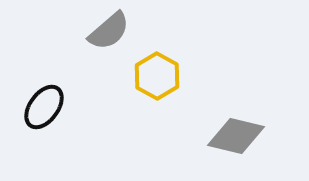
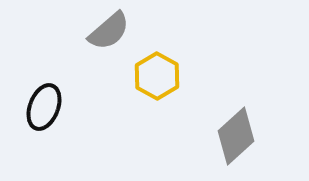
black ellipse: rotated 15 degrees counterclockwise
gray diamond: rotated 56 degrees counterclockwise
